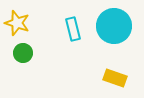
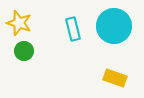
yellow star: moved 2 px right
green circle: moved 1 px right, 2 px up
